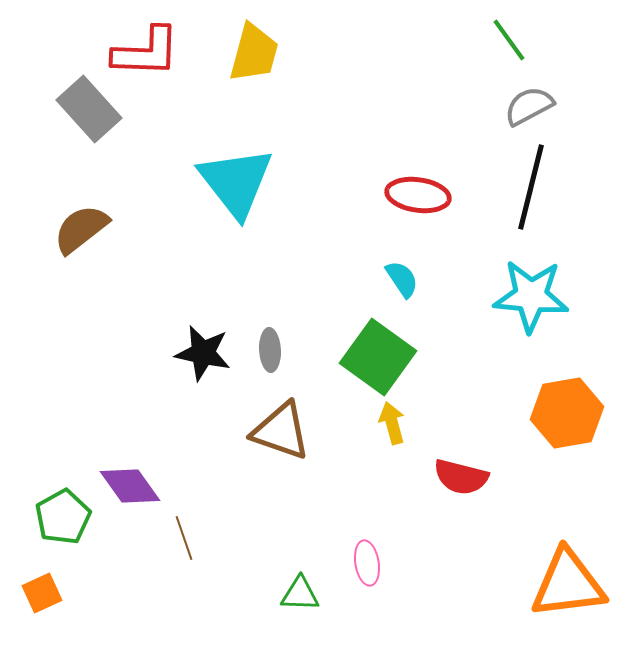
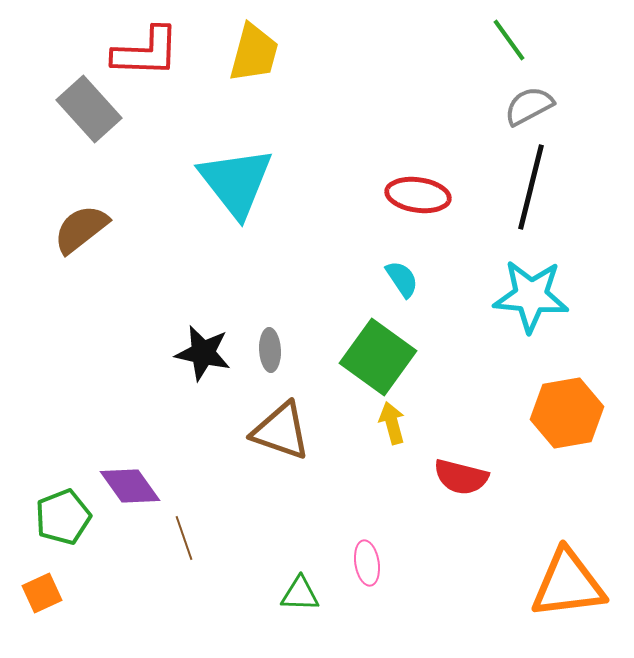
green pentagon: rotated 8 degrees clockwise
